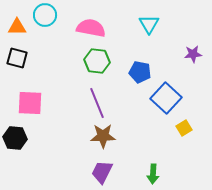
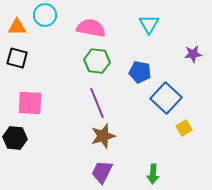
brown star: rotated 15 degrees counterclockwise
